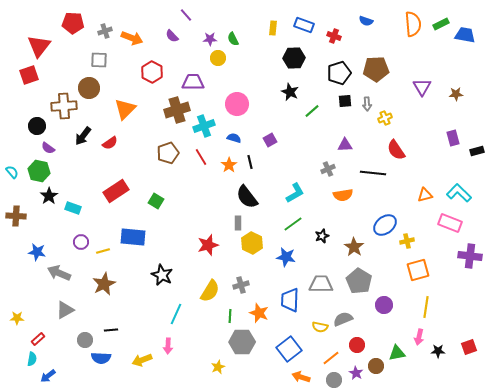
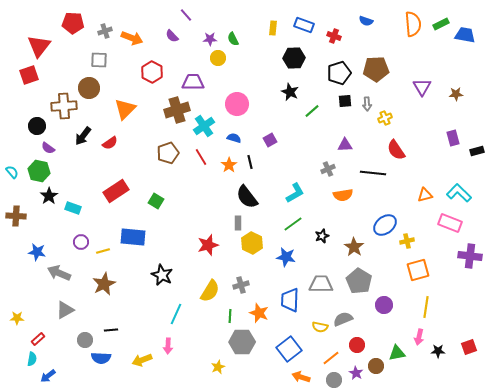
cyan cross at (204, 126): rotated 15 degrees counterclockwise
